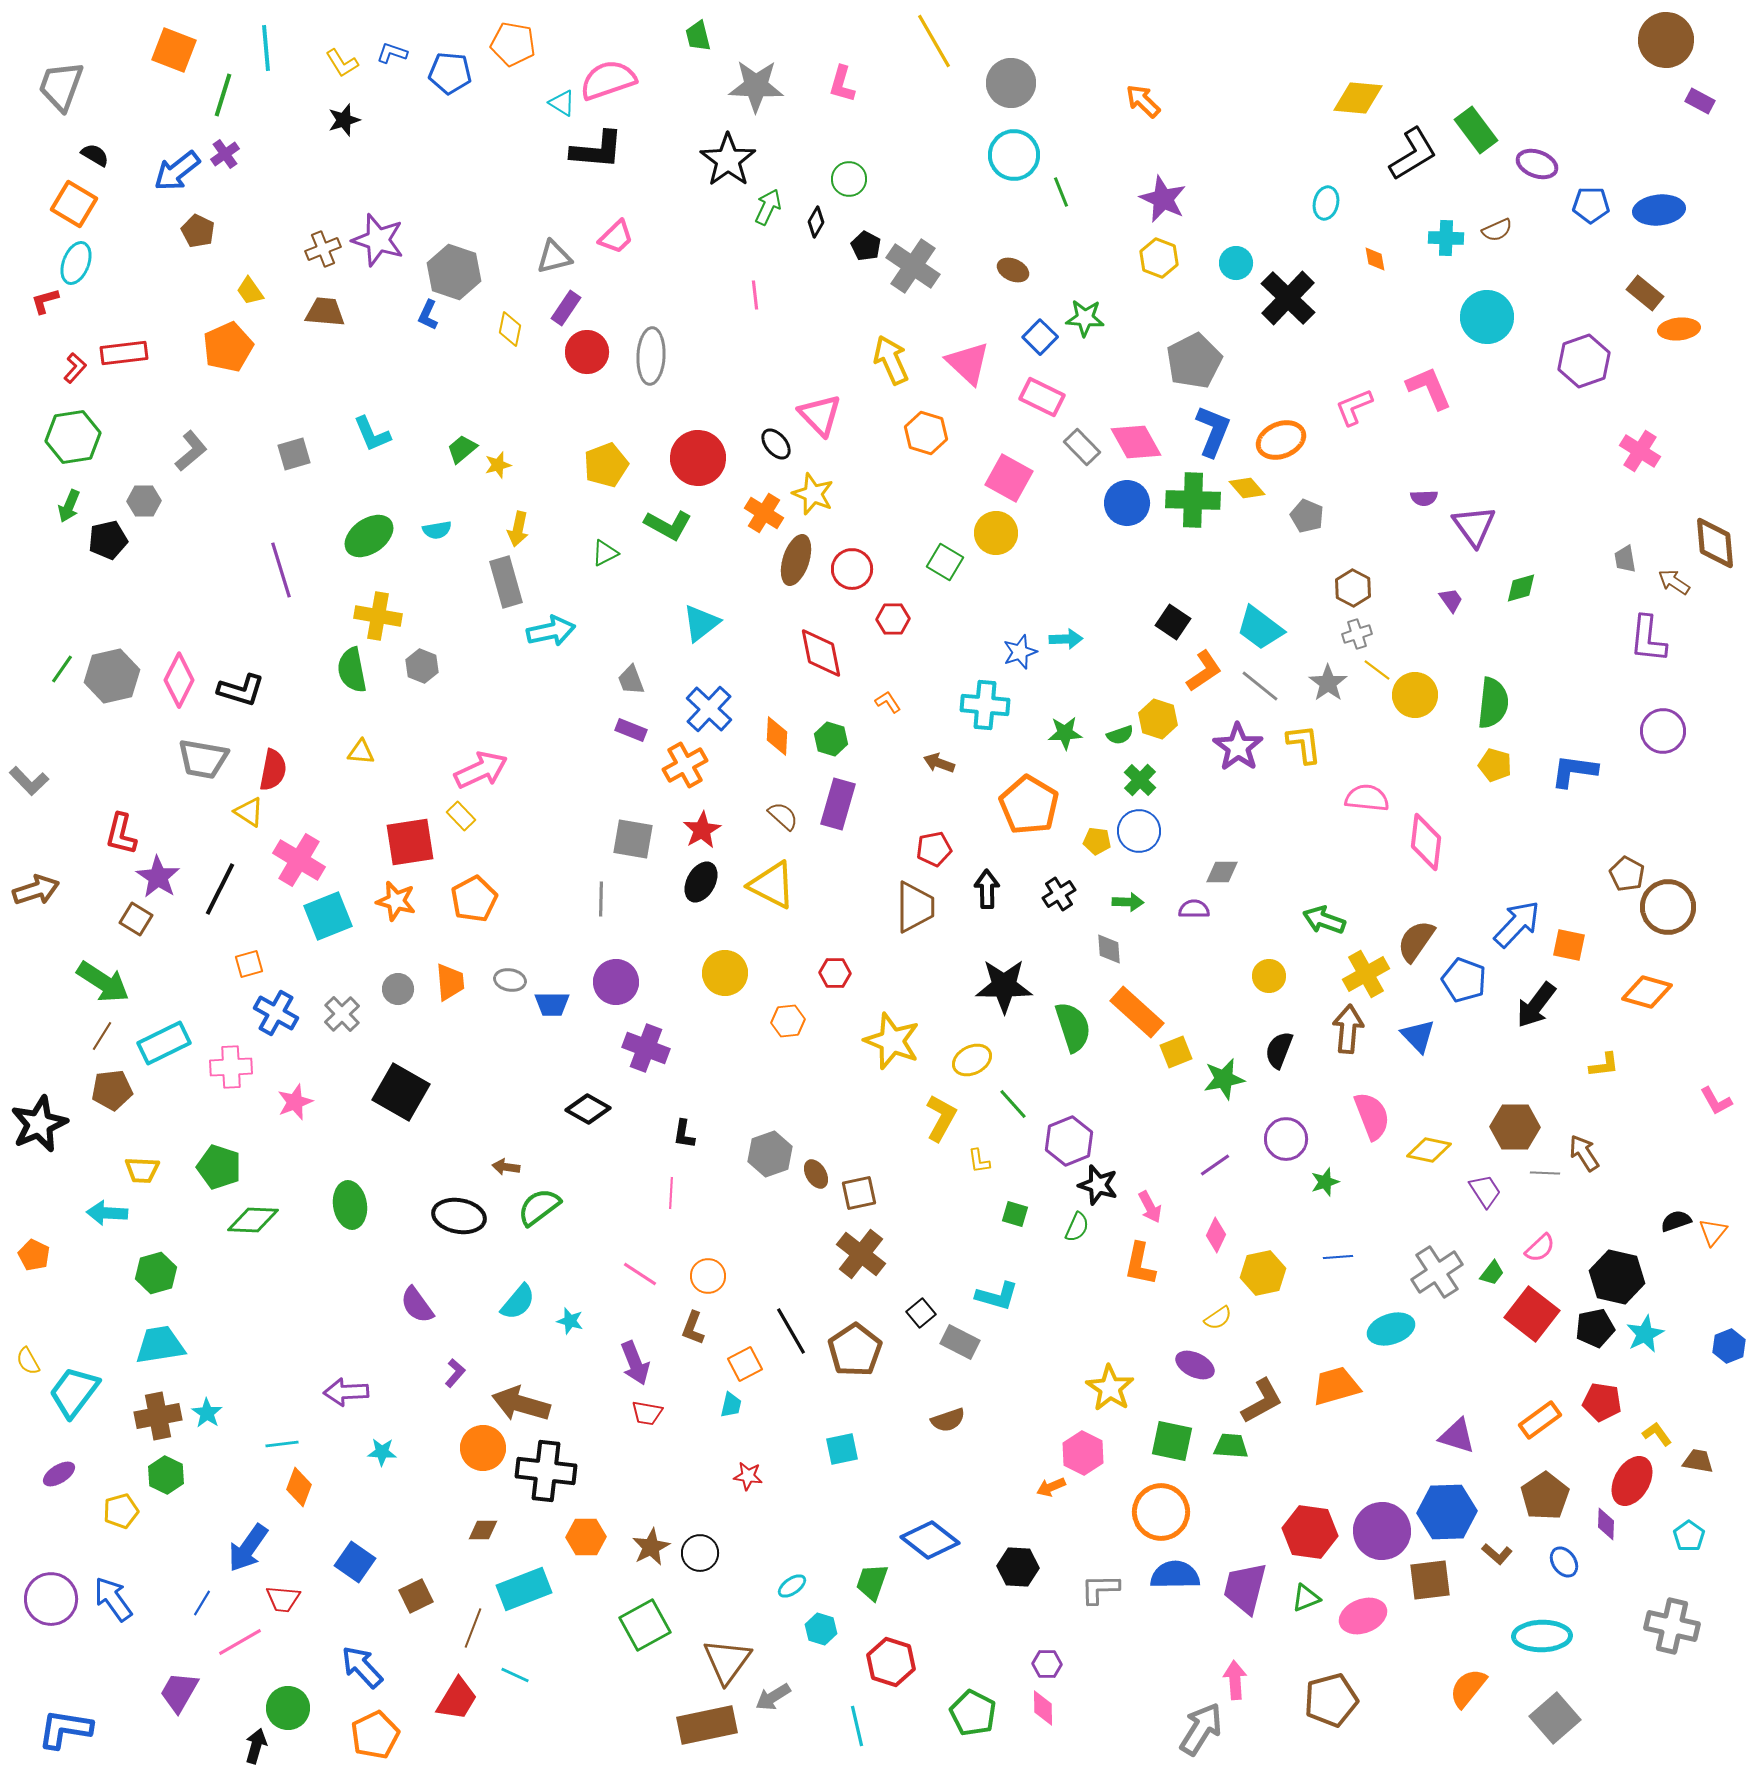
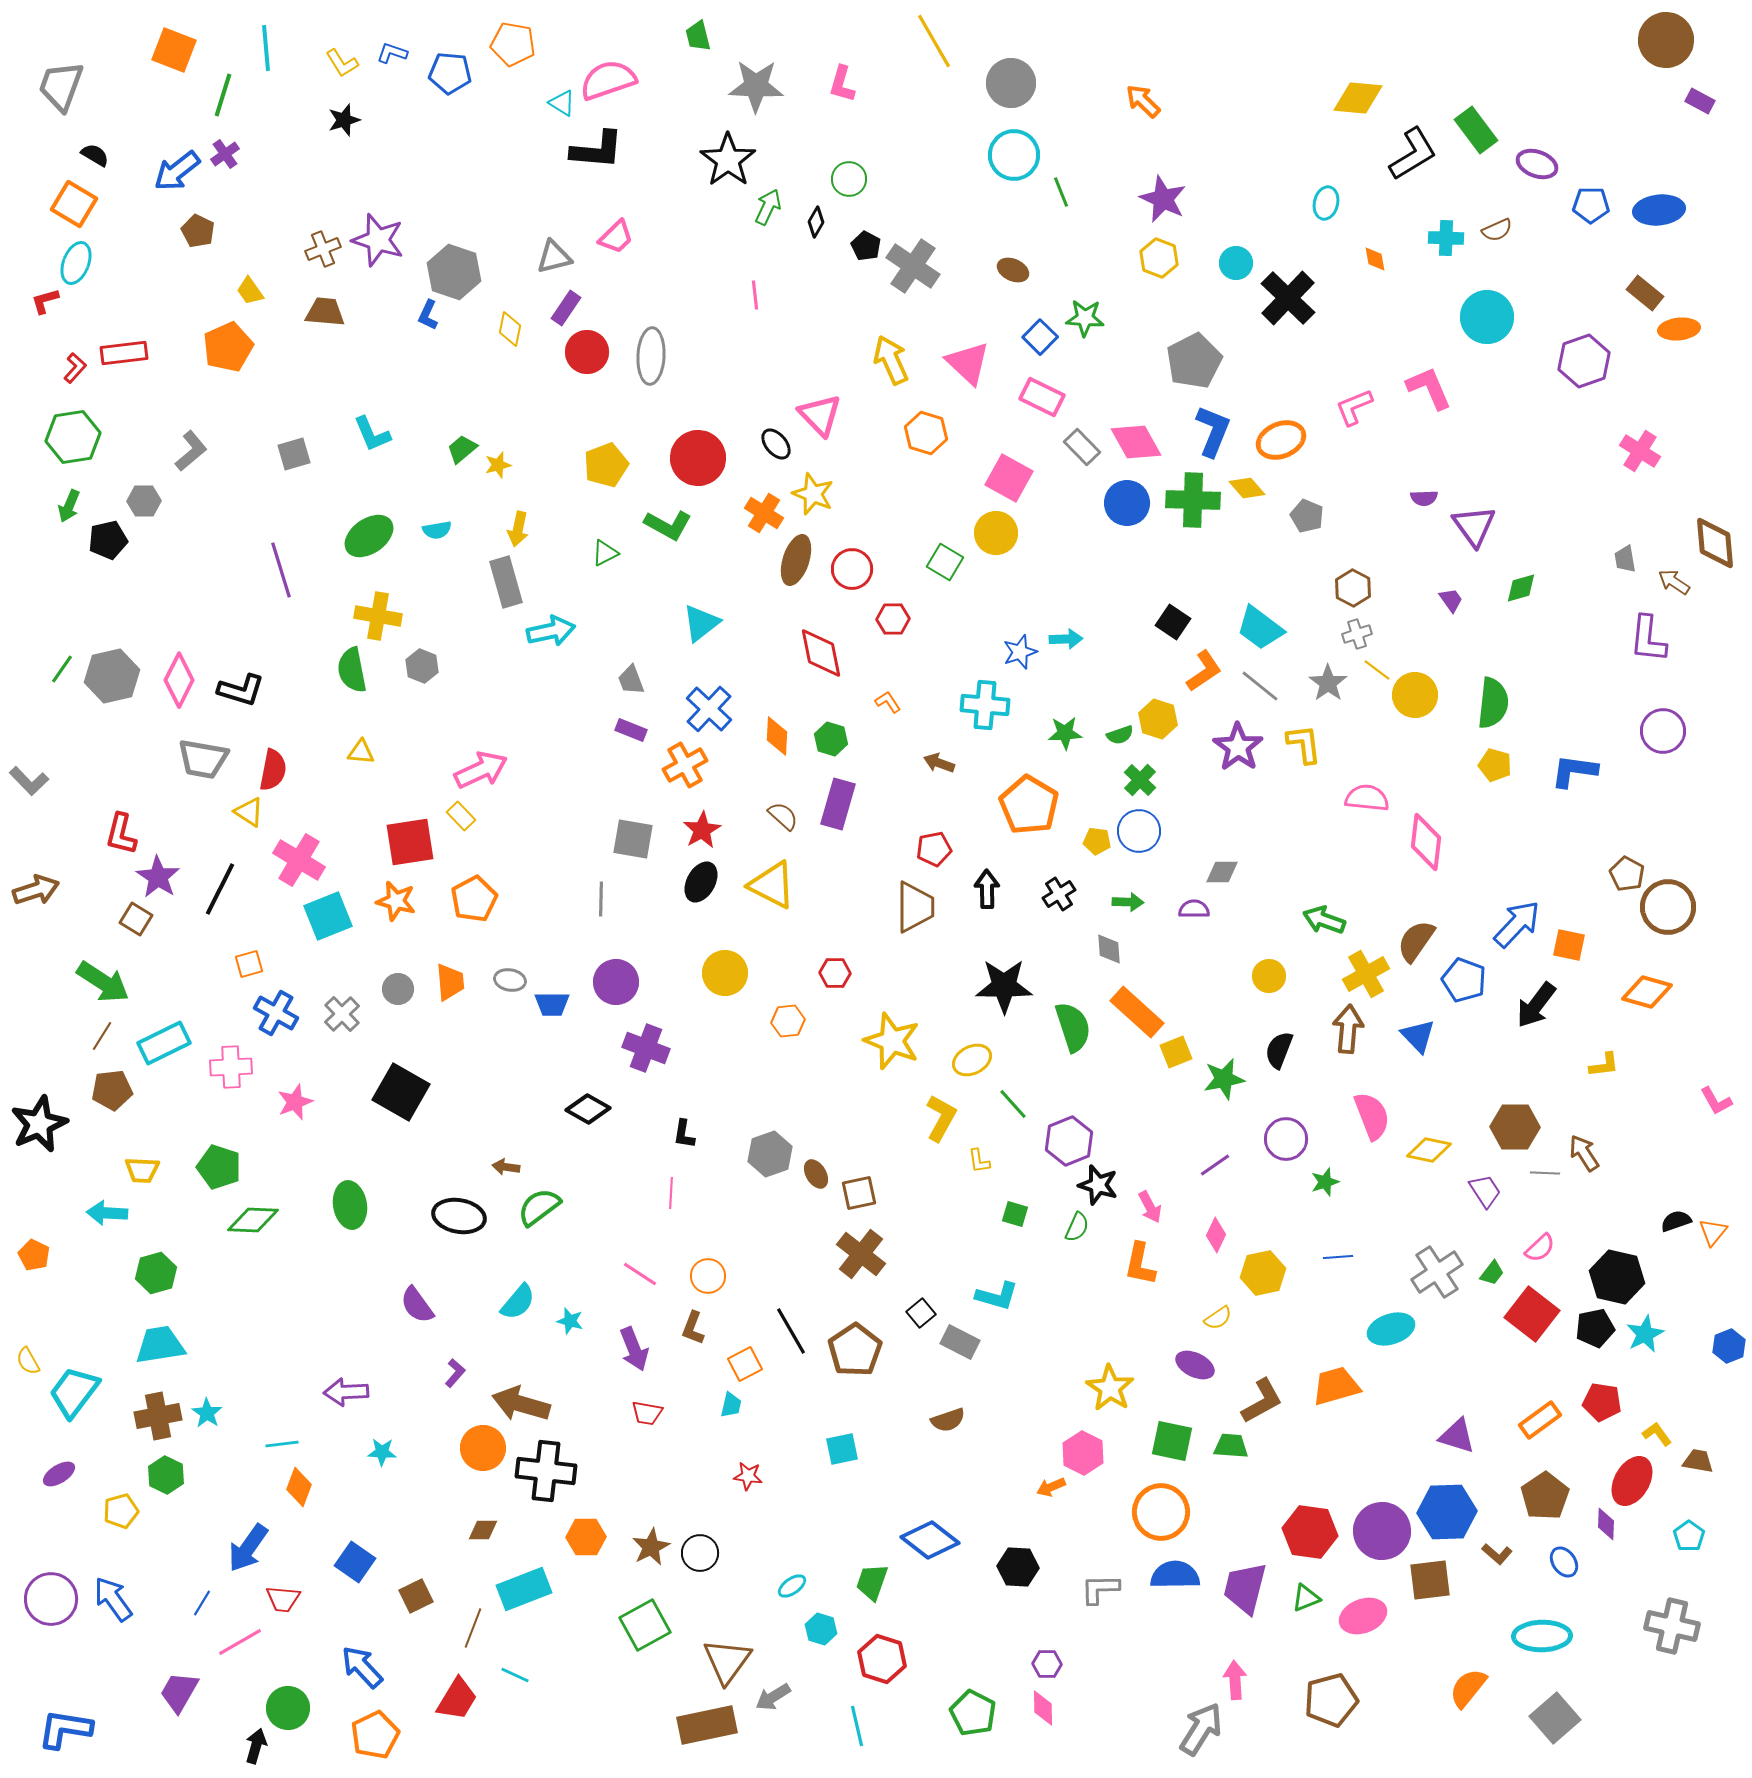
purple arrow at (635, 1363): moved 1 px left, 14 px up
red hexagon at (891, 1662): moved 9 px left, 3 px up
